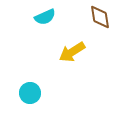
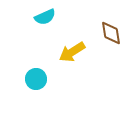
brown diamond: moved 11 px right, 16 px down
cyan circle: moved 6 px right, 14 px up
